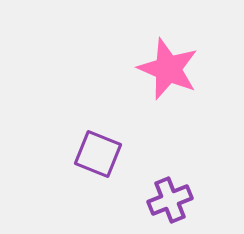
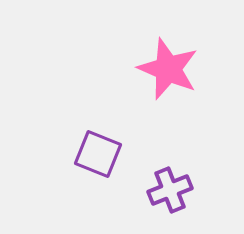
purple cross: moved 10 px up
